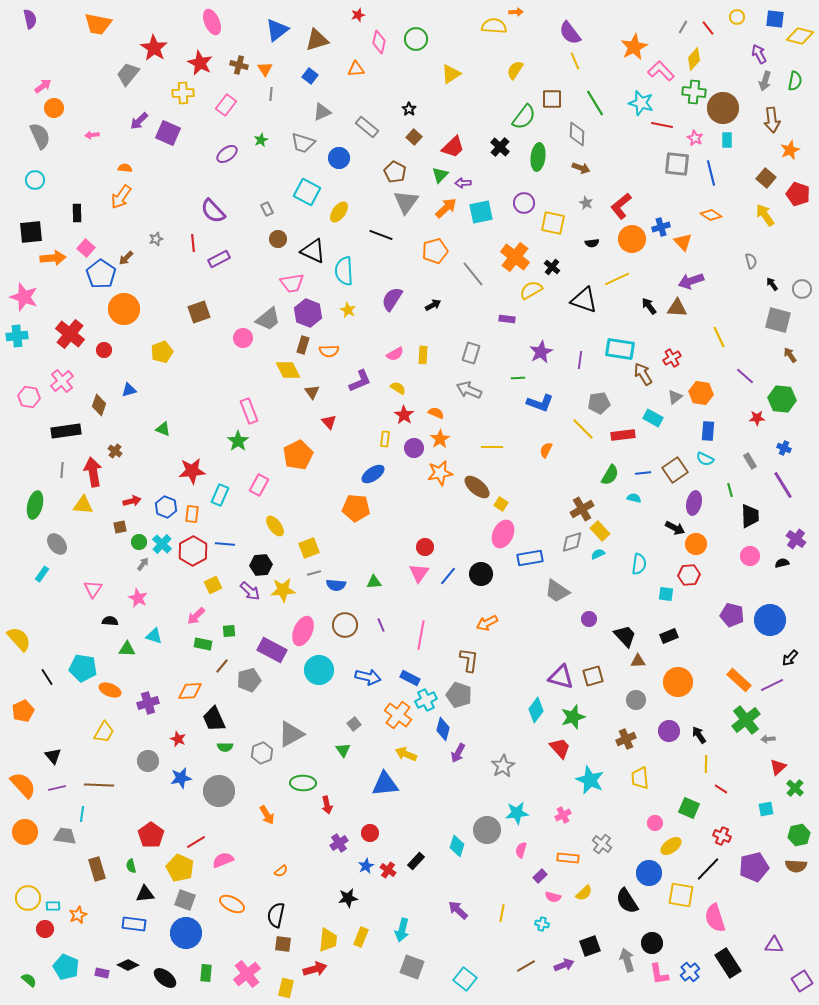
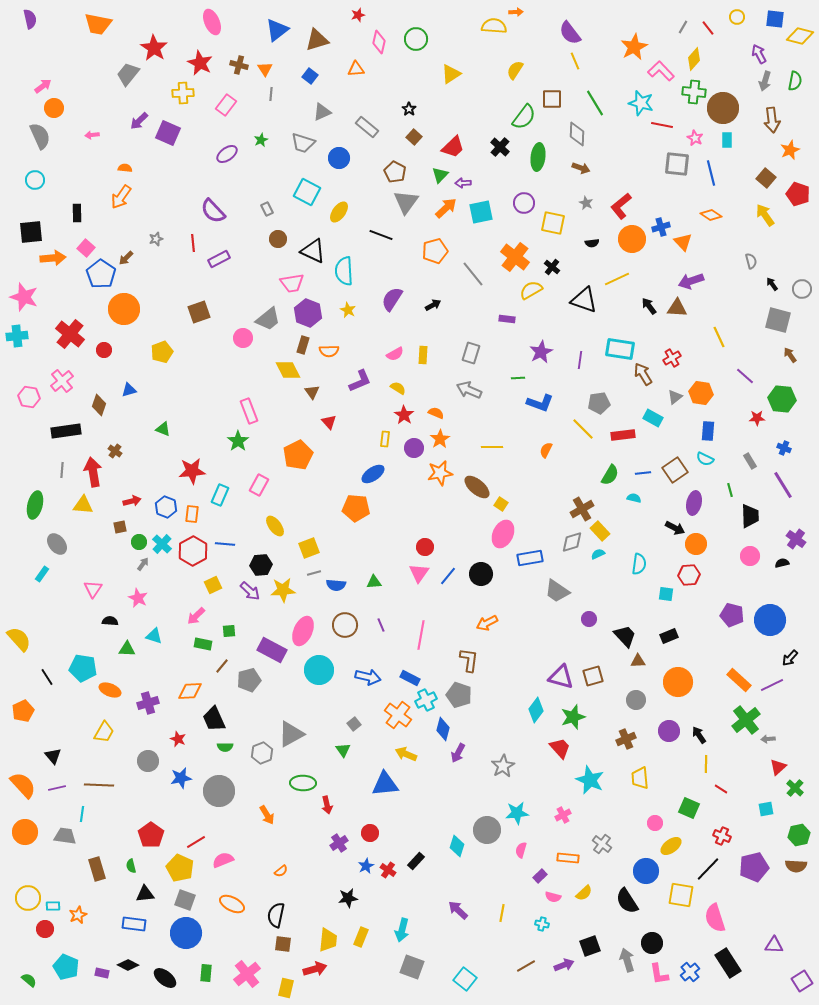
blue circle at (649, 873): moved 3 px left, 2 px up
